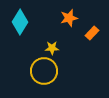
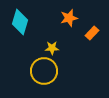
cyan diamond: rotated 15 degrees counterclockwise
